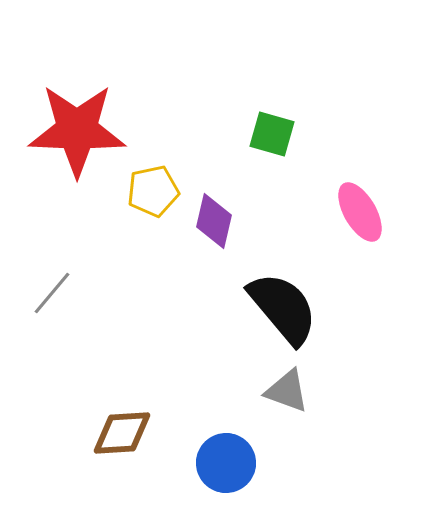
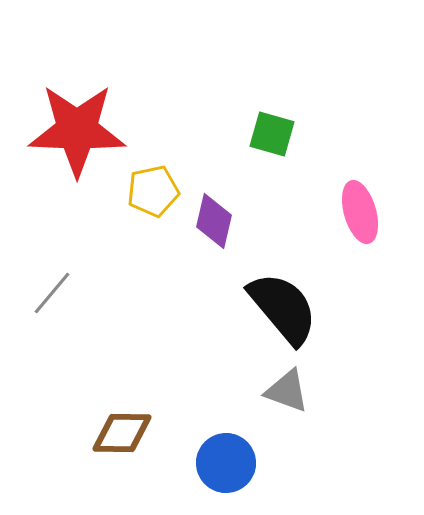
pink ellipse: rotated 14 degrees clockwise
brown diamond: rotated 4 degrees clockwise
